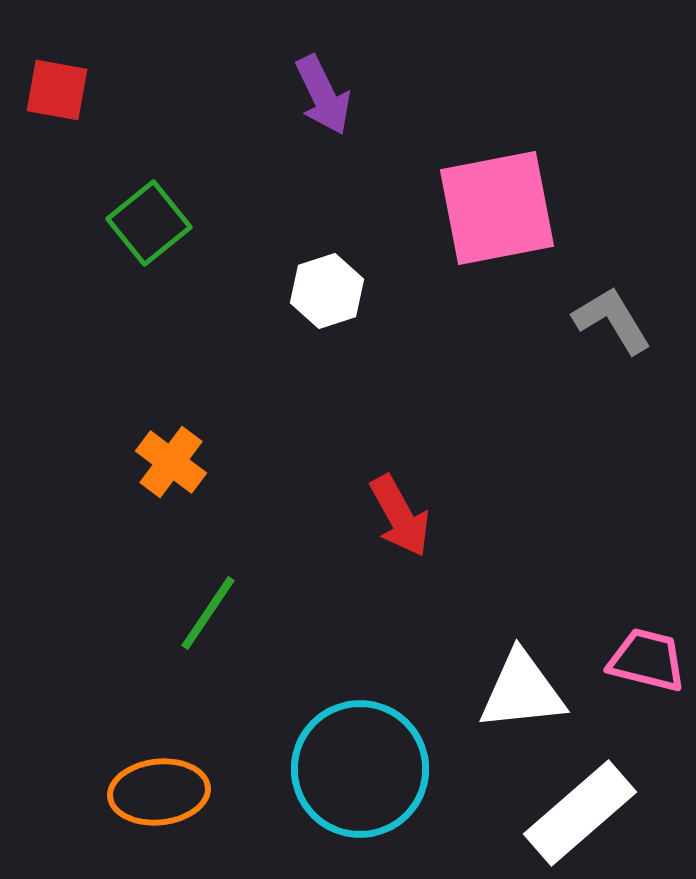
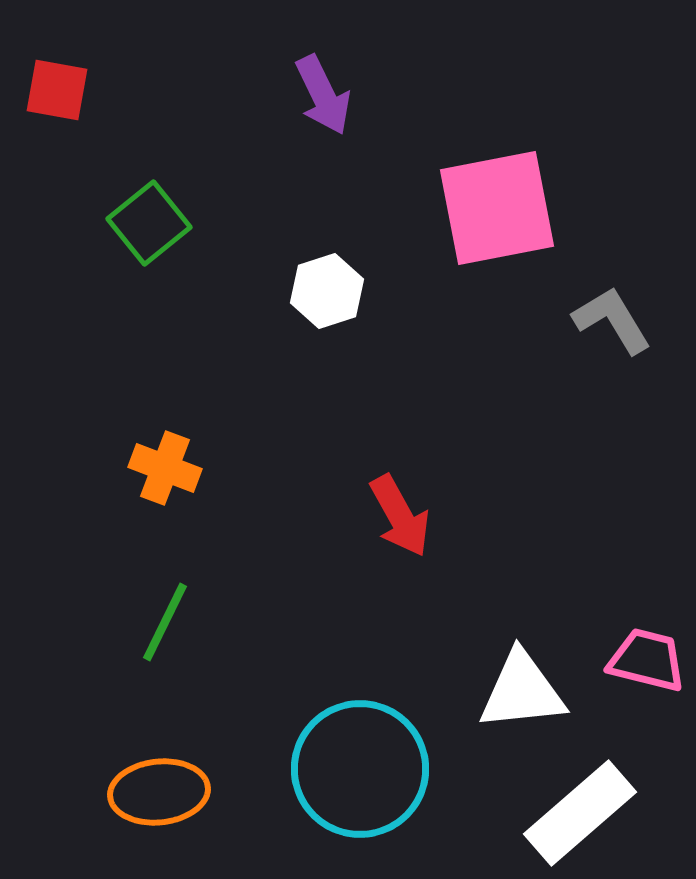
orange cross: moved 6 px left, 6 px down; rotated 16 degrees counterclockwise
green line: moved 43 px left, 9 px down; rotated 8 degrees counterclockwise
